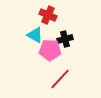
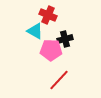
cyan triangle: moved 4 px up
pink pentagon: moved 1 px right
red line: moved 1 px left, 1 px down
